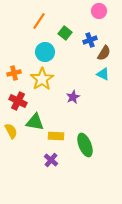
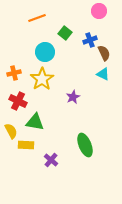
orange line: moved 2 px left, 3 px up; rotated 36 degrees clockwise
brown semicircle: rotated 56 degrees counterclockwise
yellow rectangle: moved 30 px left, 9 px down
